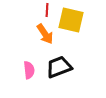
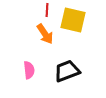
yellow square: moved 2 px right
black trapezoid: moved 8 px right, 4 px down
